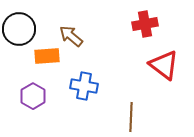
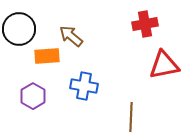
red triangle: rotated 48 degrees counterclockwise
